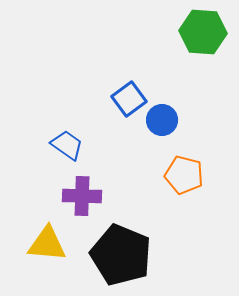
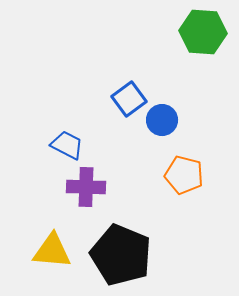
blue trapezoid: rotated 8 degrees counterclockwise
purple cross: moved 4 px right, 9 px up
yellow triangle: moved 5 px right, 7 px down
